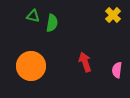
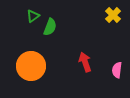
green triangle: rotated 48 degrees counterclockwise
green semicircle: moved 2 px left, 4 px down; rotated 12 degrees clockwise
